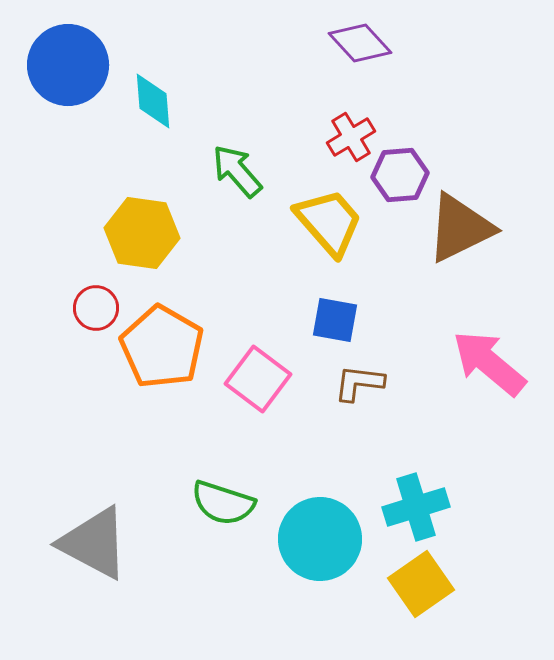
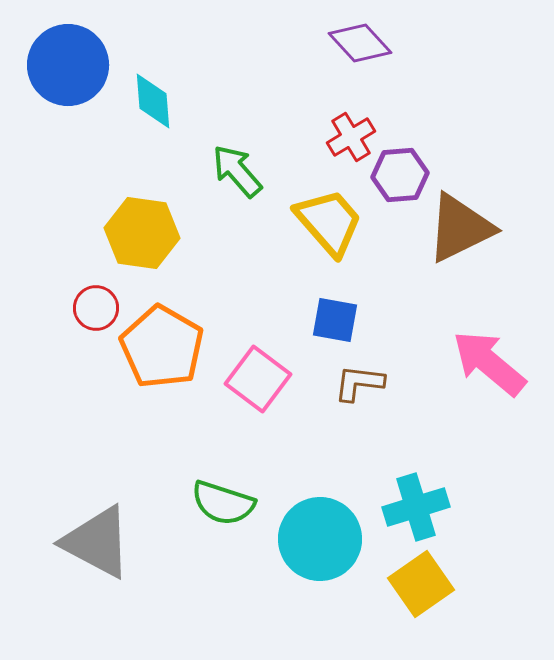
gray triangle: moved 3 px right, 1 px up
